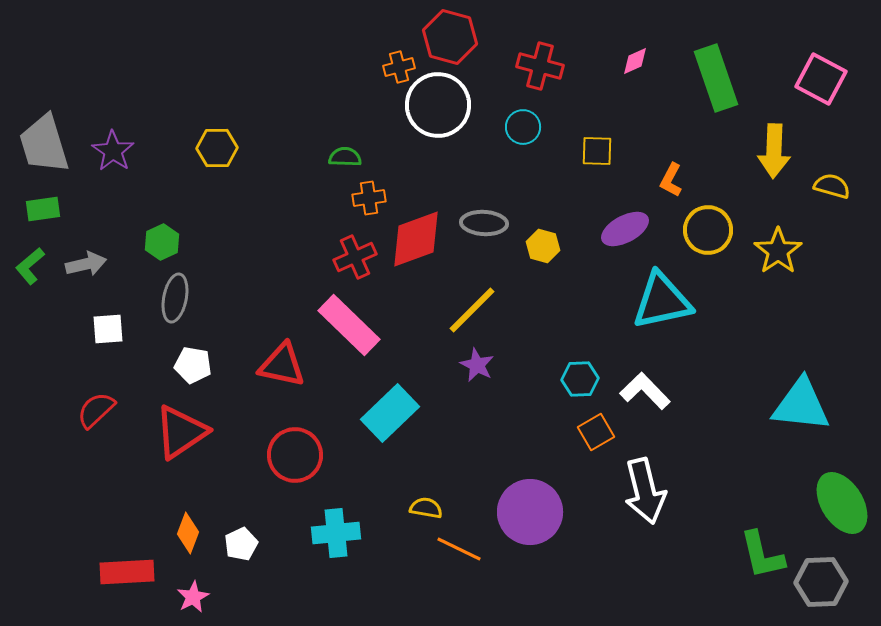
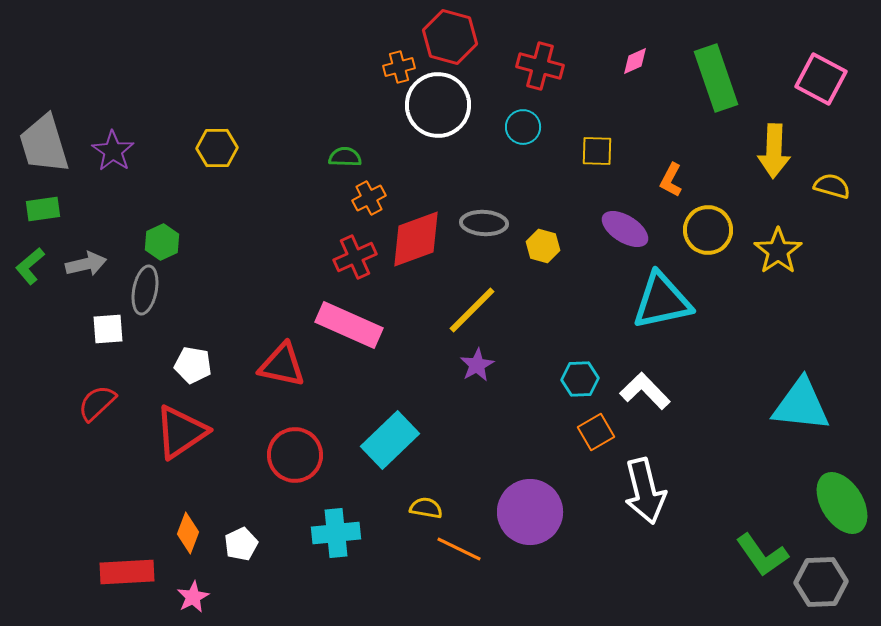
orange cross at (369, 198): rotated 20 degrees counterclockwise
purple ellipse at (625, 229): rotated 60 degrees clockwise
gray ellipse at (175, 298): moved 30 px left, 8 px up
pink rectangle at (349, 325): rotated 20 degrees counterclockwise
purple star at (477, 365): rotated 16 degrees clockwise
red semicircle at (96, 410): moved 1 px right, 7 px up
cyan rectangle at (390, 413): moved 27 px down
green L-shape at (762, 555): rotated 22 degrees counterclockwise
